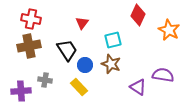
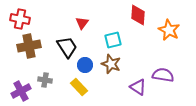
red diamond: rotated 20 degrees counterclockwise
red cross: moved 11 px left
black trapezoid: moved 3 px up
purple cross: rotated 24 degrees counterclockwise
